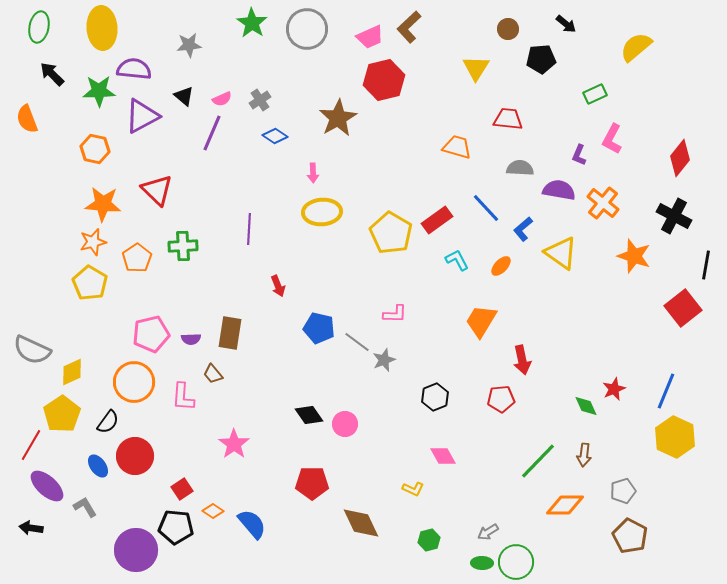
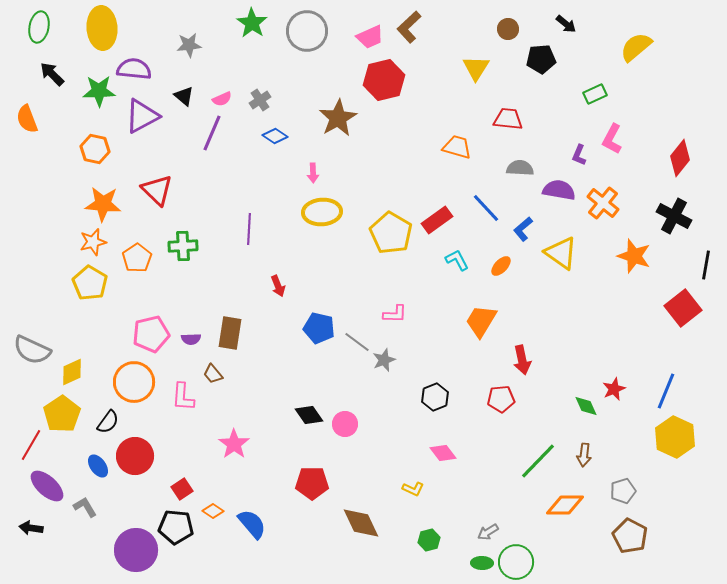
gray circle at (307, 29): moved 2 px down
pink diamond at (443, 456): moved 3 px up; rotated 8 degrees counterclockwise
